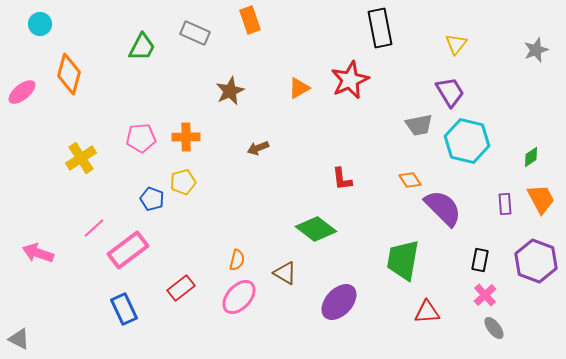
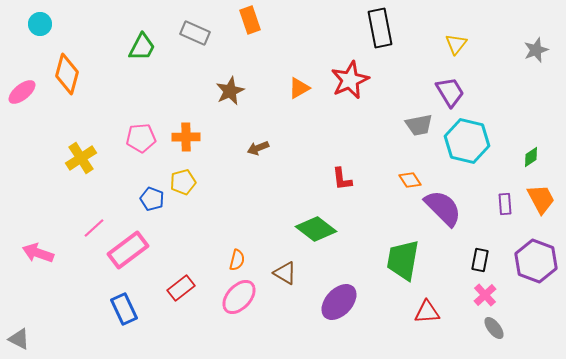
orange diamond at (69, 74): moved 2 px left
